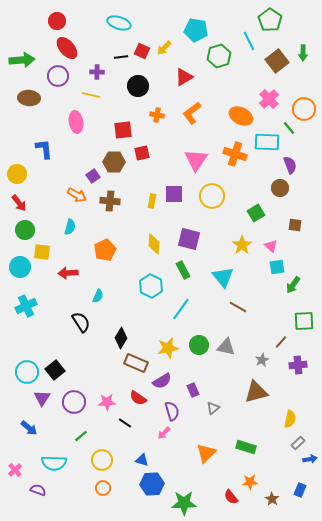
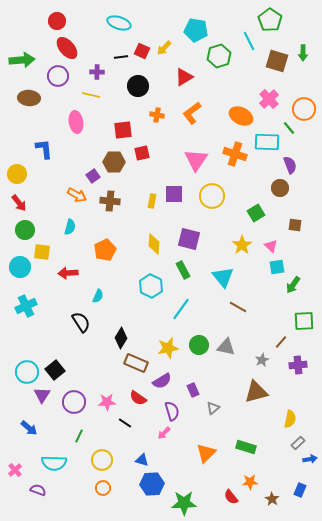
brown square at (277, 61): rotated 35 degrees counterclockwise
purple triangle at (42, 398): moved 3 px up
green line at (81, 436): moved 2 px left; rotated 24 degrees counterclockwise
